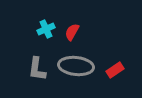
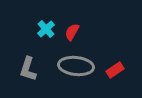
cyan cross: rotated 18 degrees counterclockwise
gray L-shape: moved 9 px left; rotated 10 degrees clockwise
